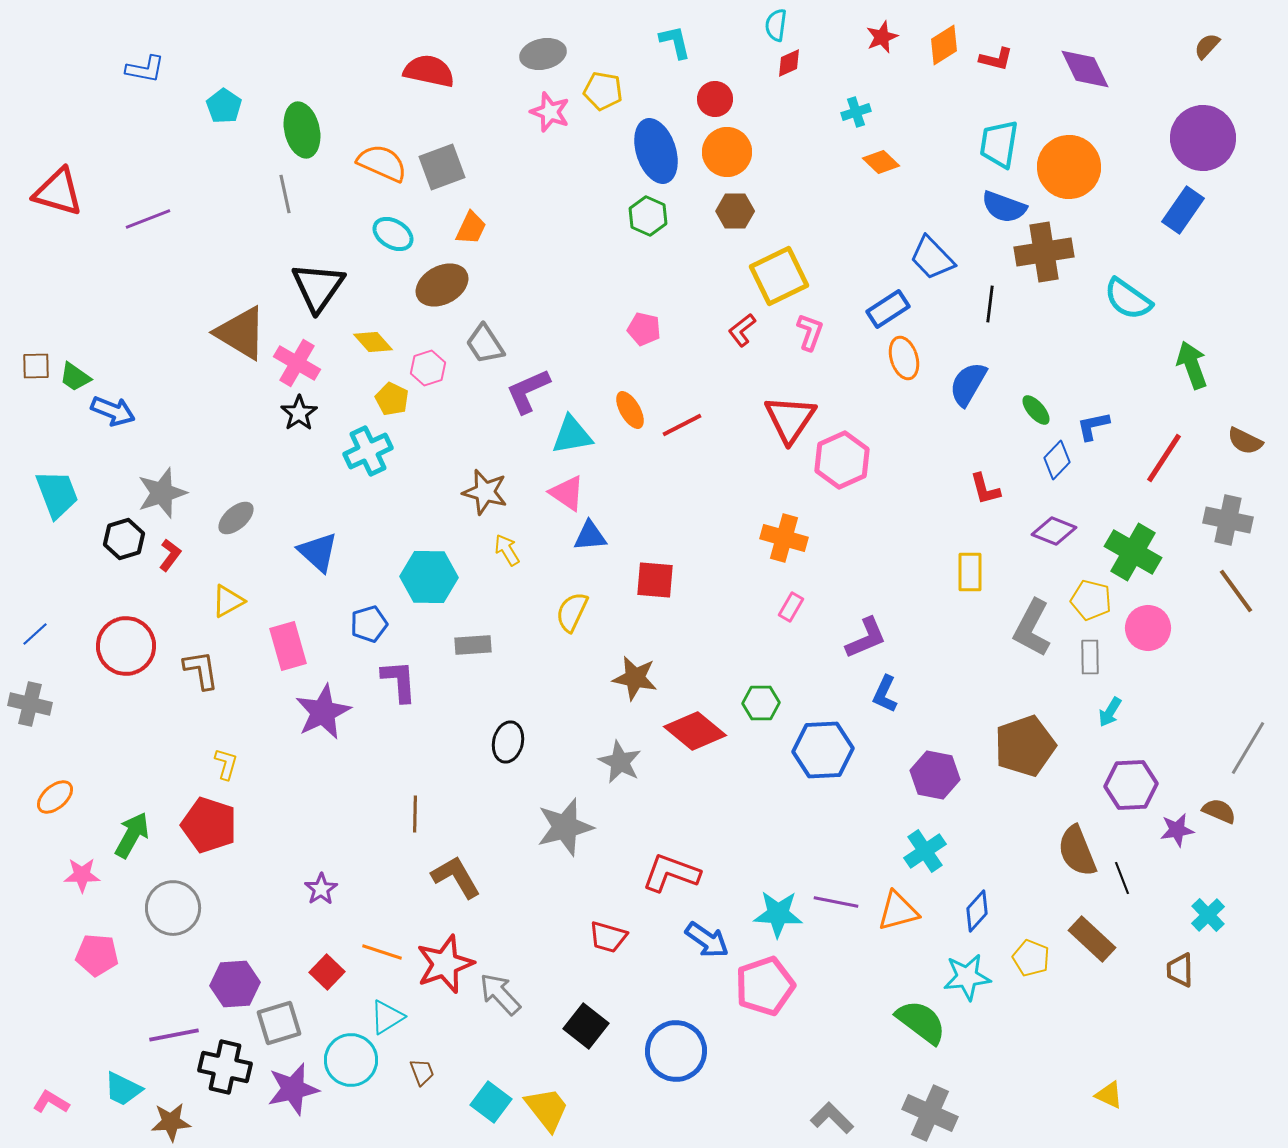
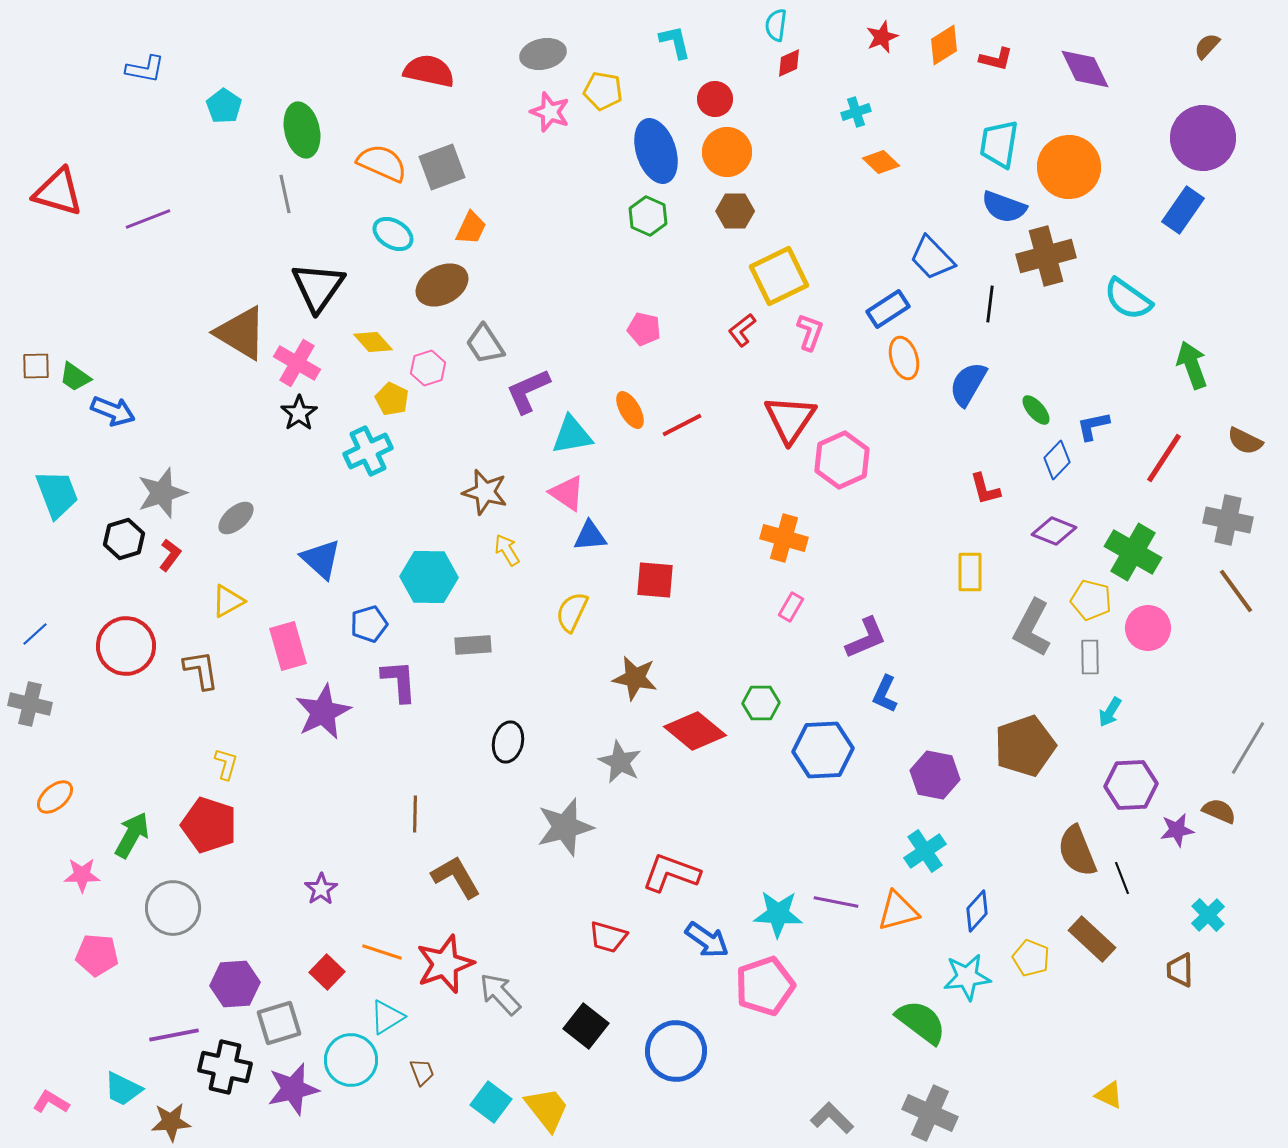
brown cross at (1044, 252): moved 2 px right, 4 px down; rotated 6 degrees counterclockwise
blue triangle at (318, 552): moved 3 px right, 7 px down
